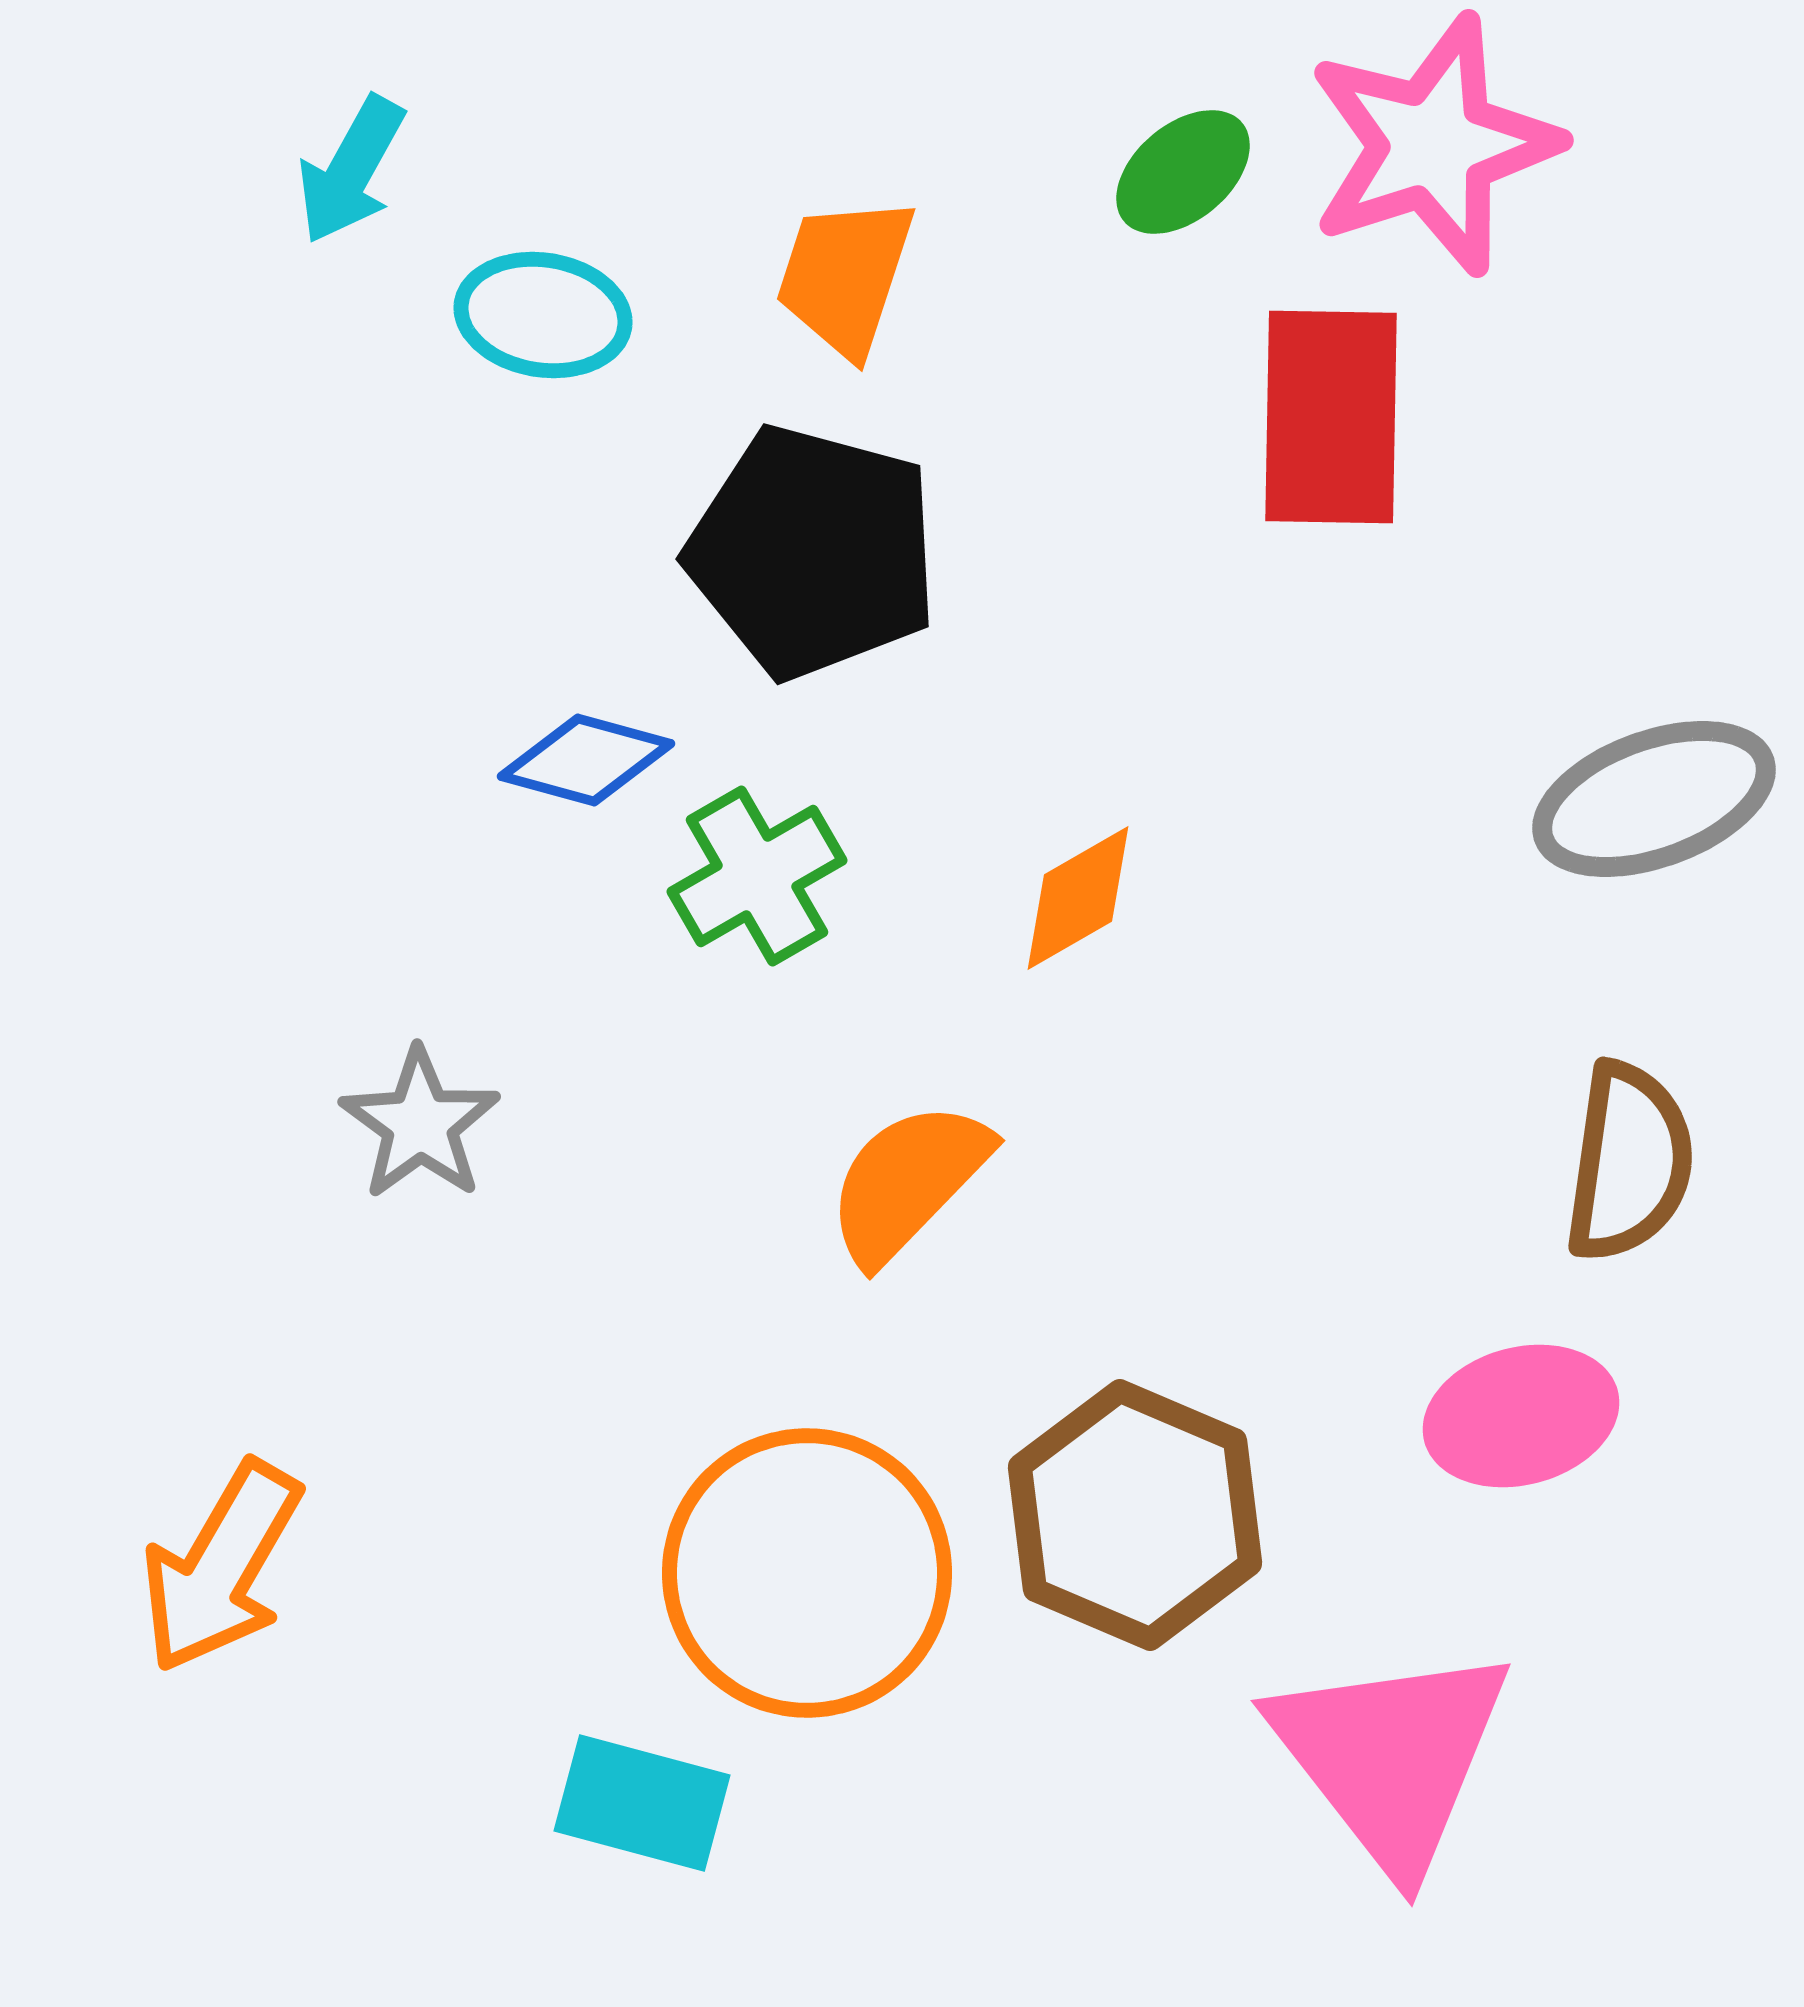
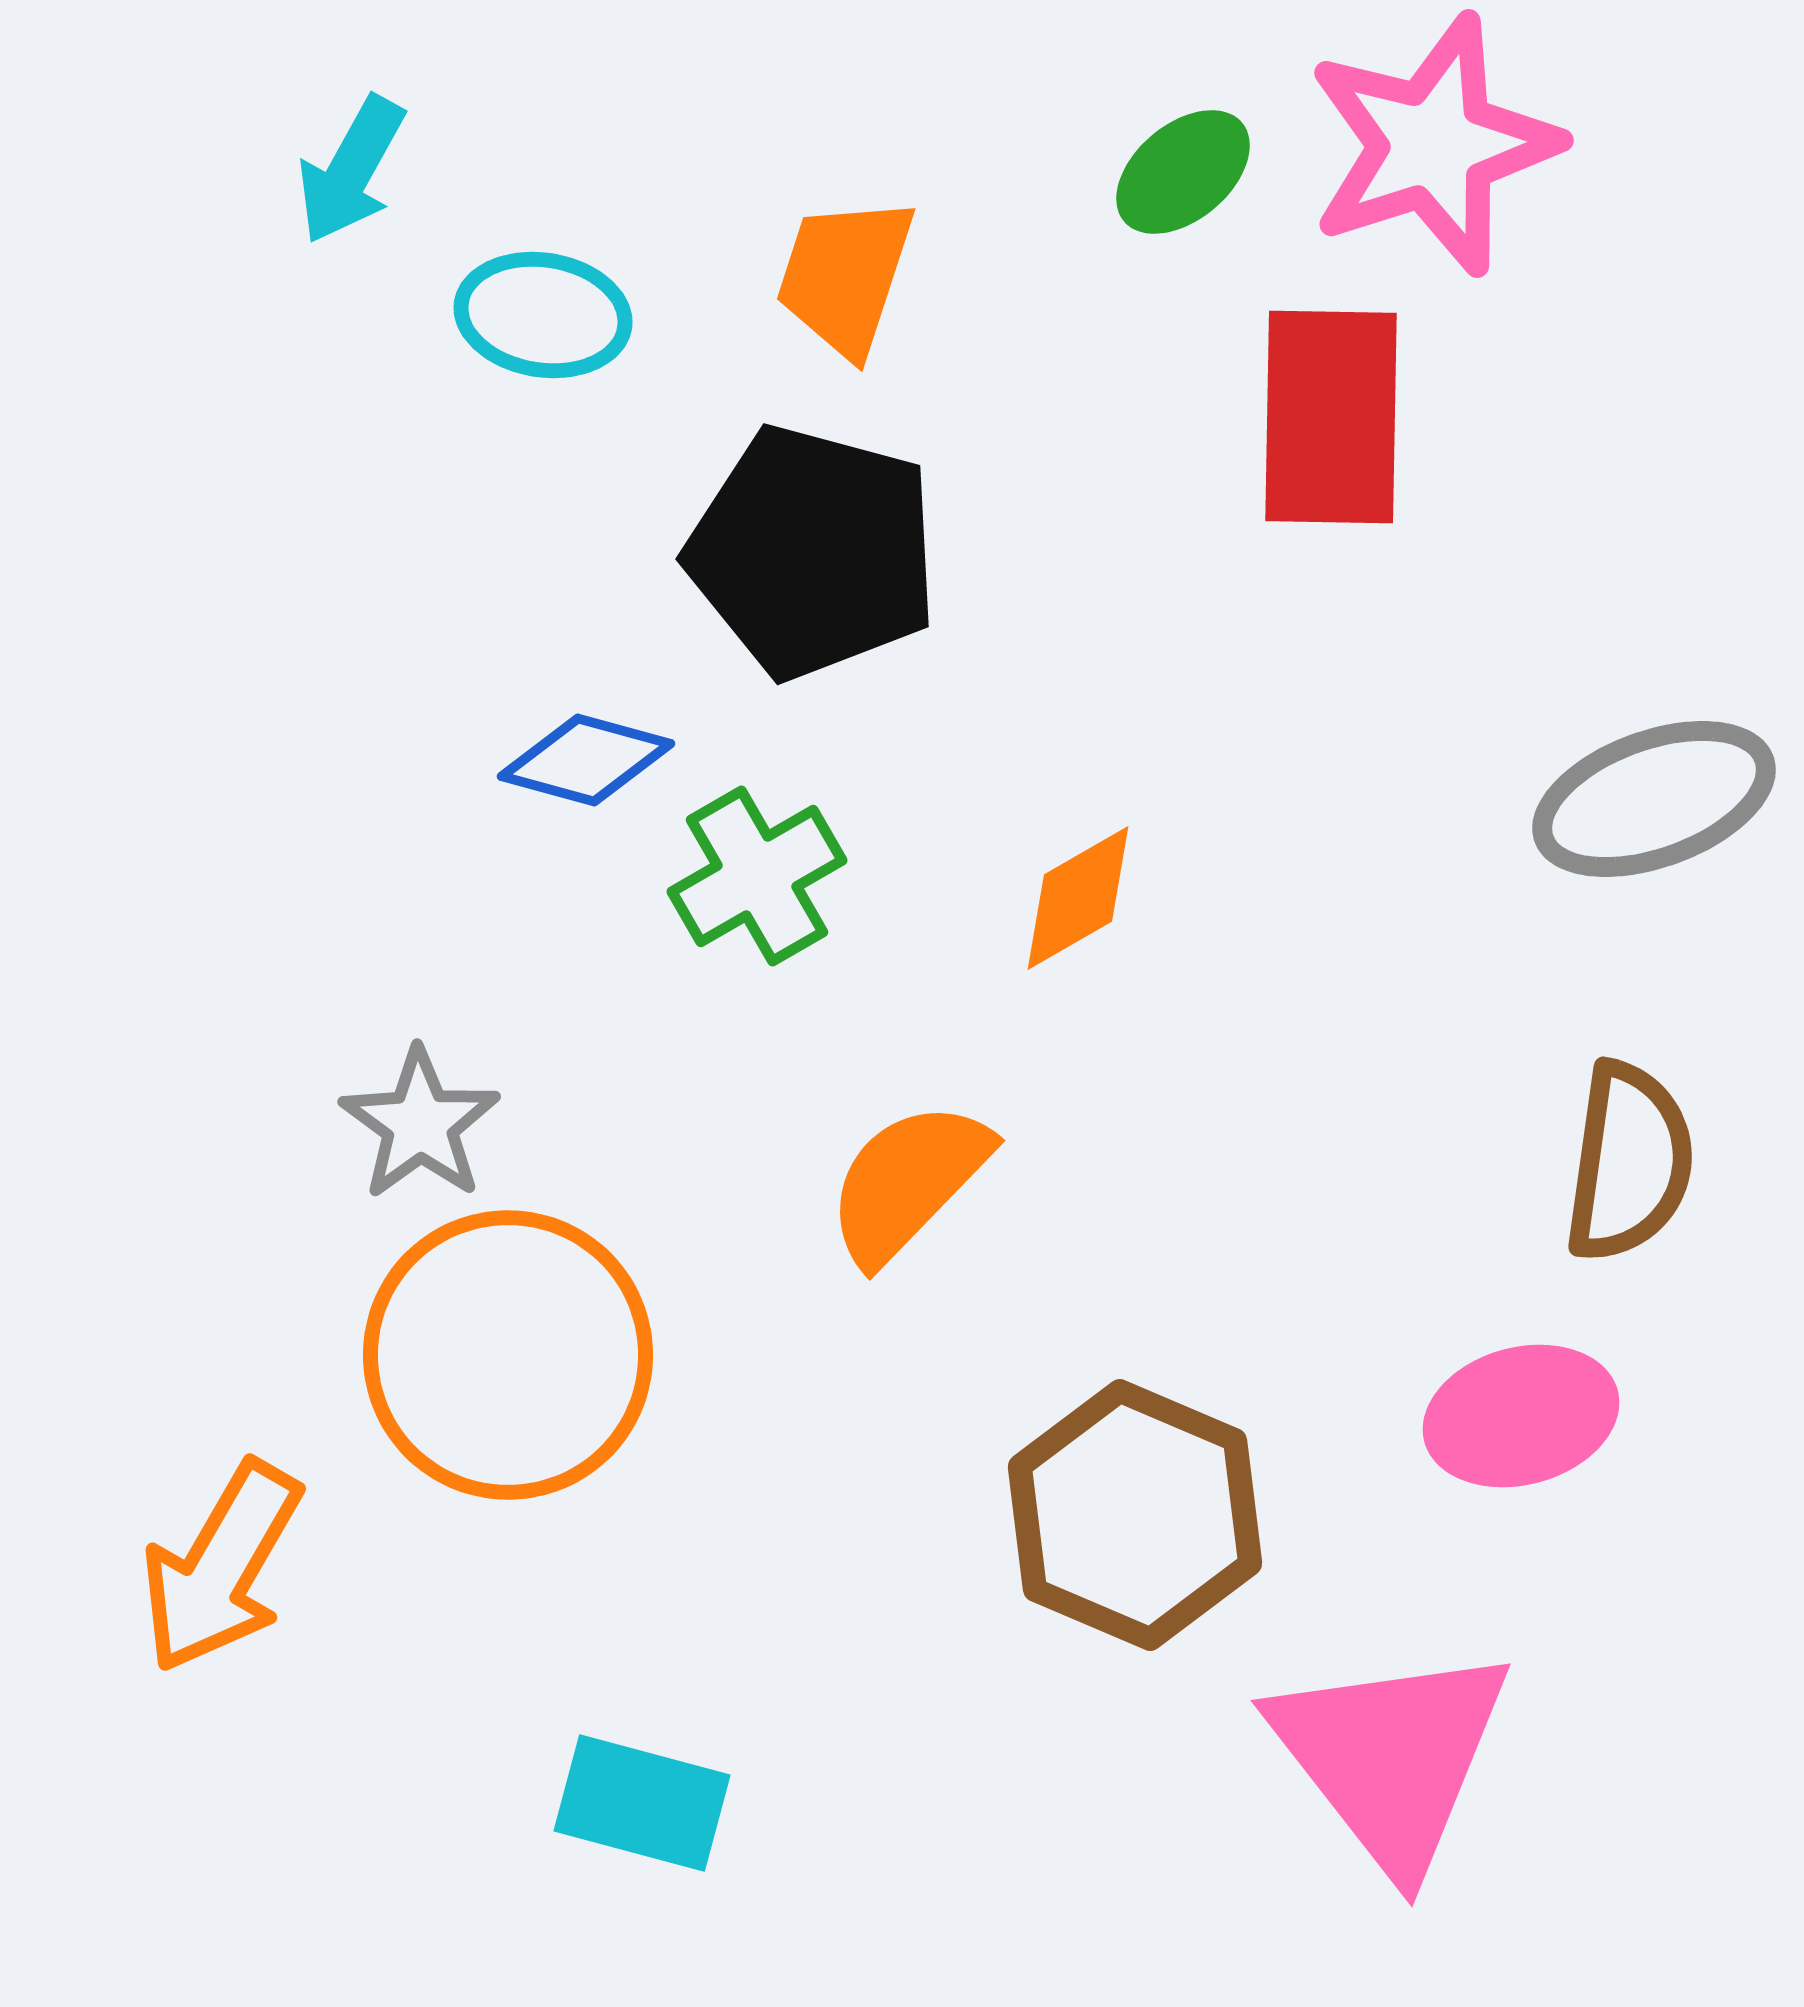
orange circle: moved 299 px left, 218 px up
